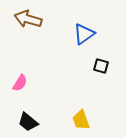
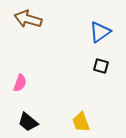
blue triangle: moved 16 px right, 2 px up
pink semicircle: rotated 12 degrees counterclockwise
yellow trapezoid: moved 2 px down
